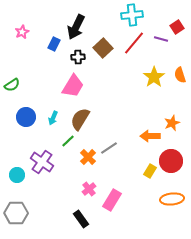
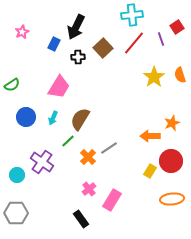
purple line: rotated 56 degrees clockwise
pink trapezoid: moved 14 px left, 1 px down
